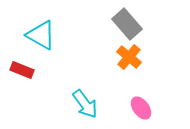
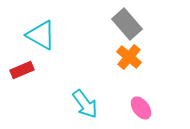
red rectangle: rotated 45 degrees counterclockwise
